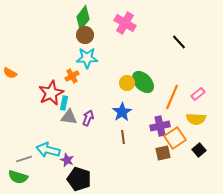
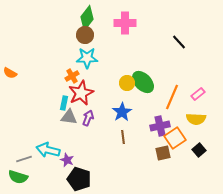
green diamond: moved 4 px right
pink cross: rotated 30 degrees counterclockwise
red star: moved 30 px right
